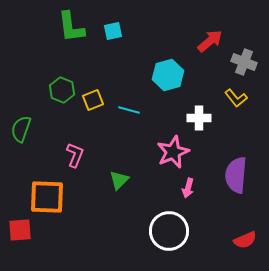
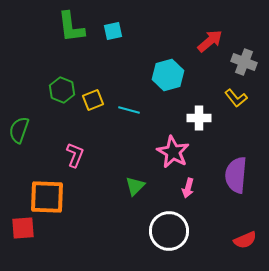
green semicircle: moved 2 px left, 1 px down
pink star: rotated 20 degrees counterclockwise
green triangle: moved 16 px right, 6 px down
red square: moved 3 px right, 2 px up
